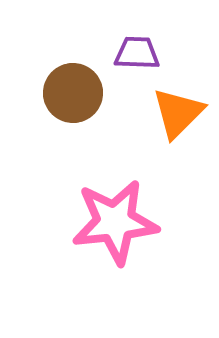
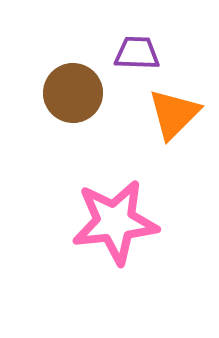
orange triangle: moved 4 px left, 1 px down
